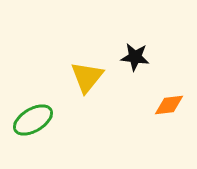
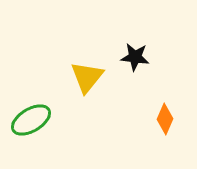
orange diamond: moved 4 px left, 14 px down; rotated 60 degrees counterclockwise
green ellipse: moved 2 px left
